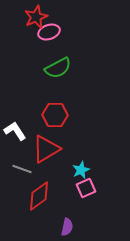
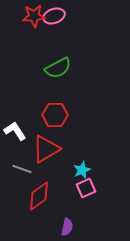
red star: moved 2 px left, 1 px up; rotated 20 degrees clockwise
pink ellipse: moved 5 px right, 16 px up
cyan star: moved 1 px right
